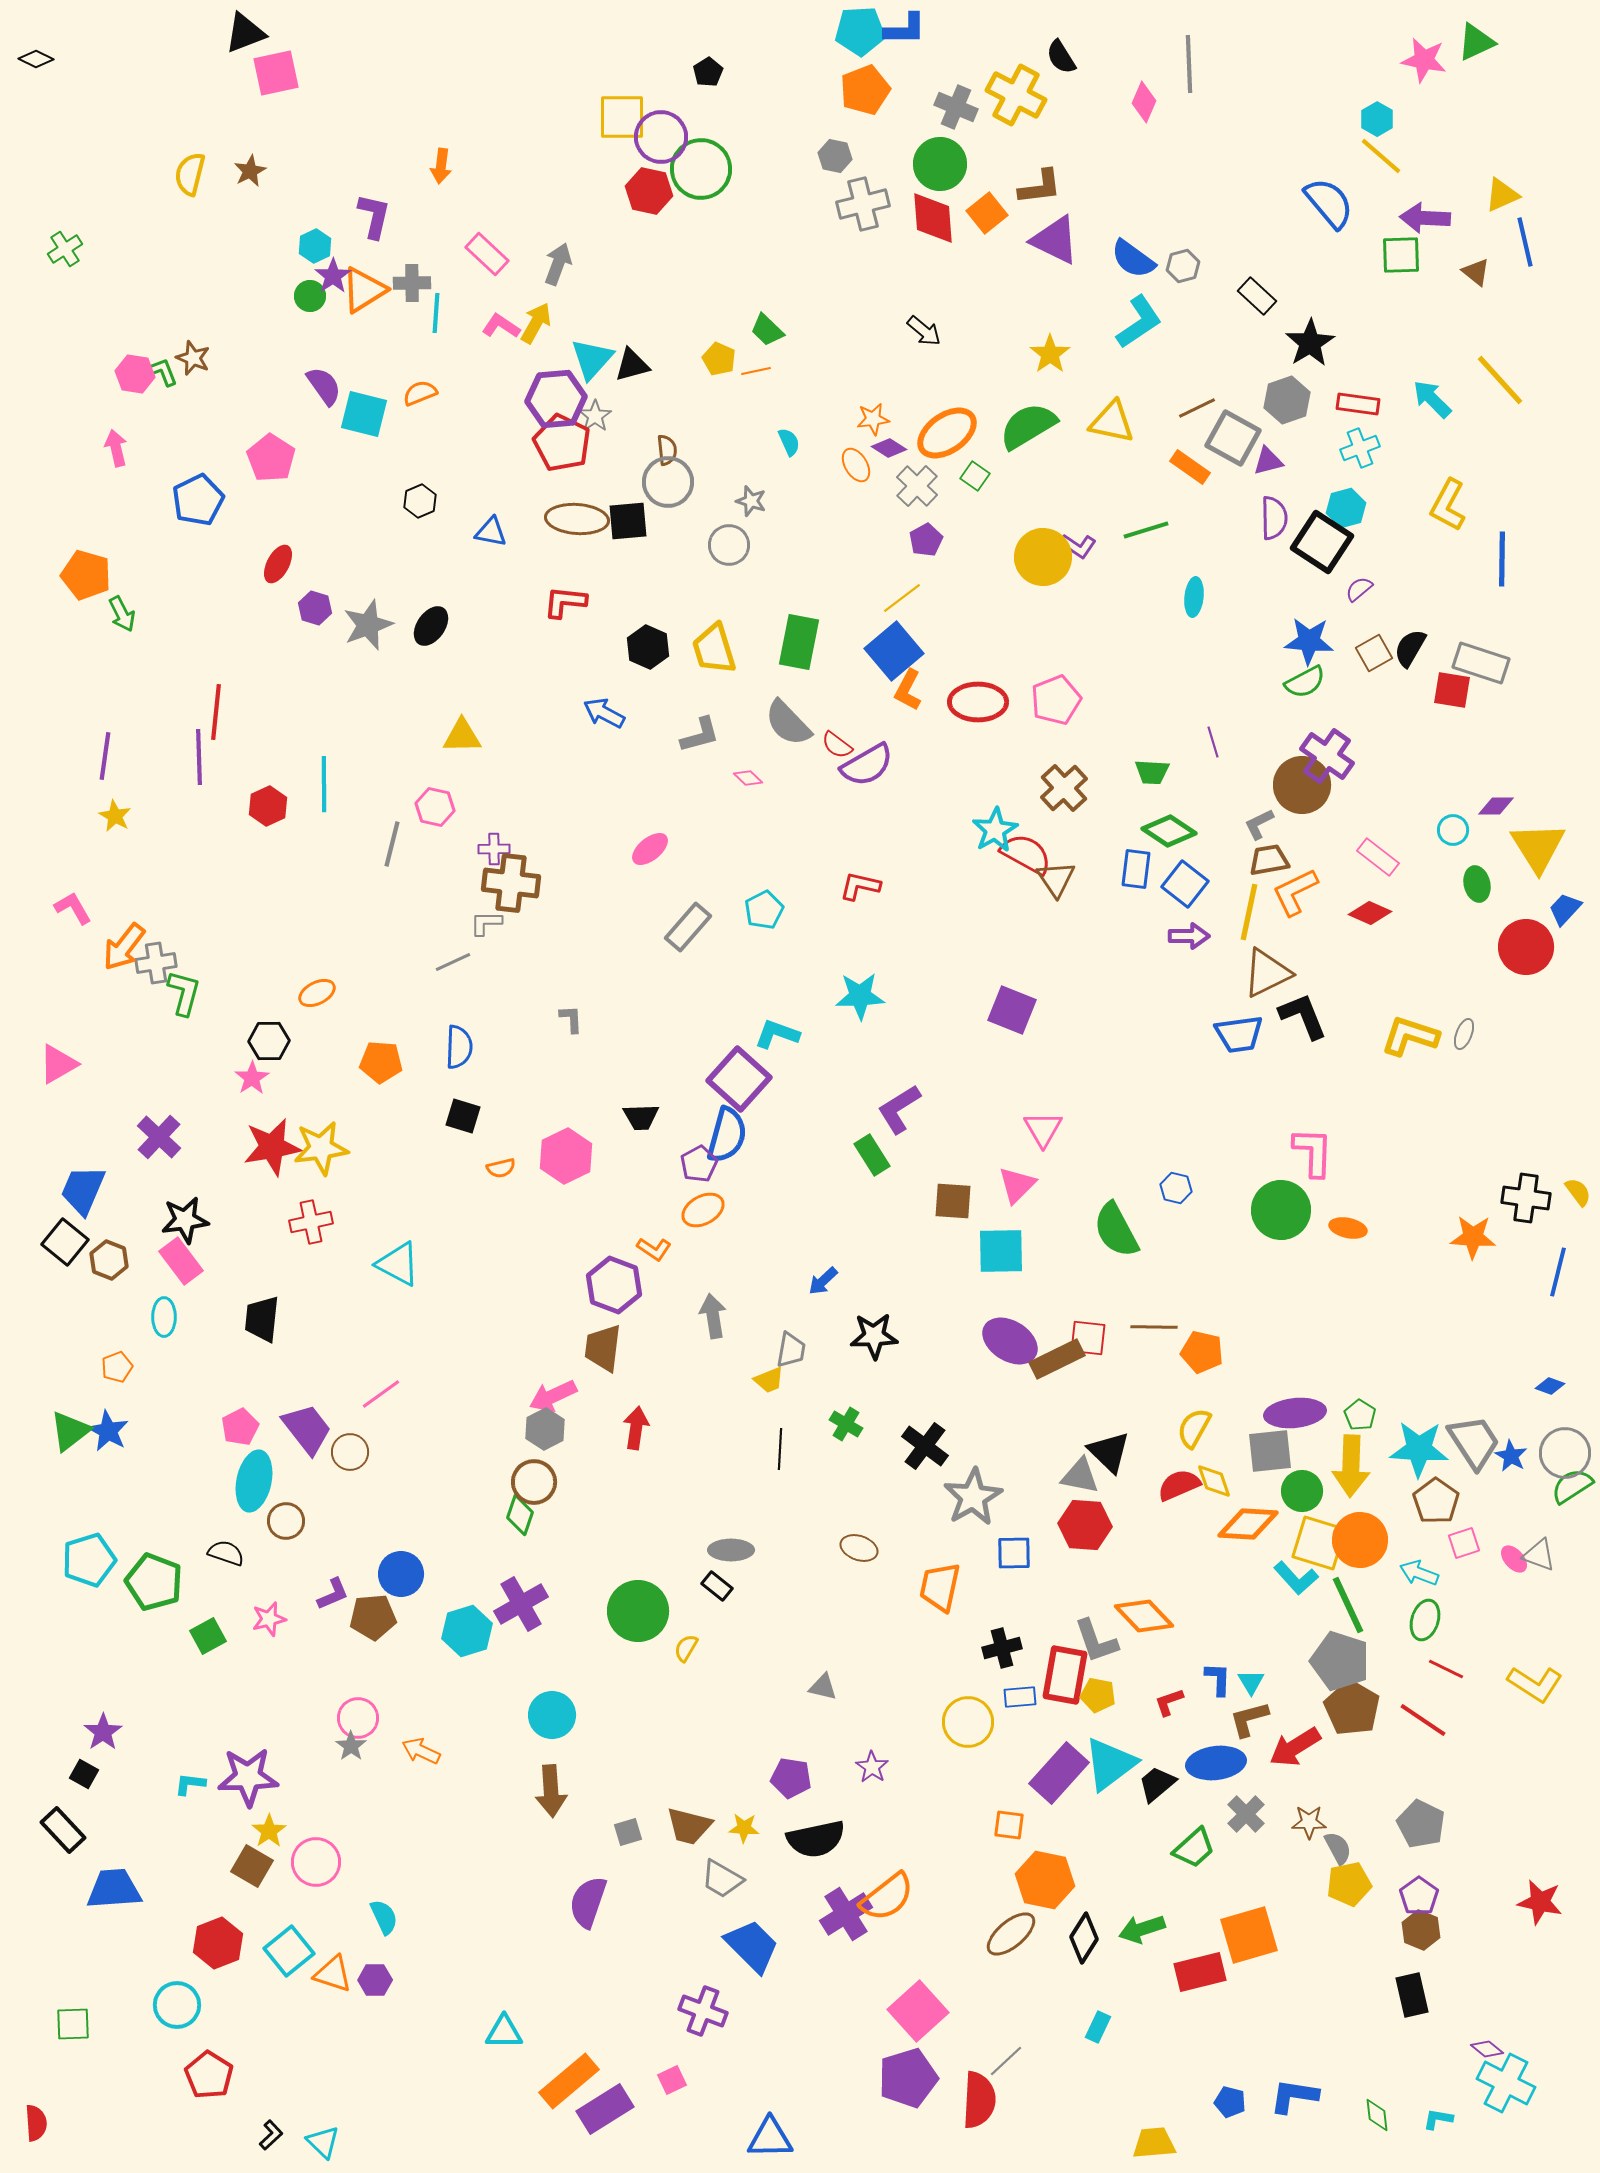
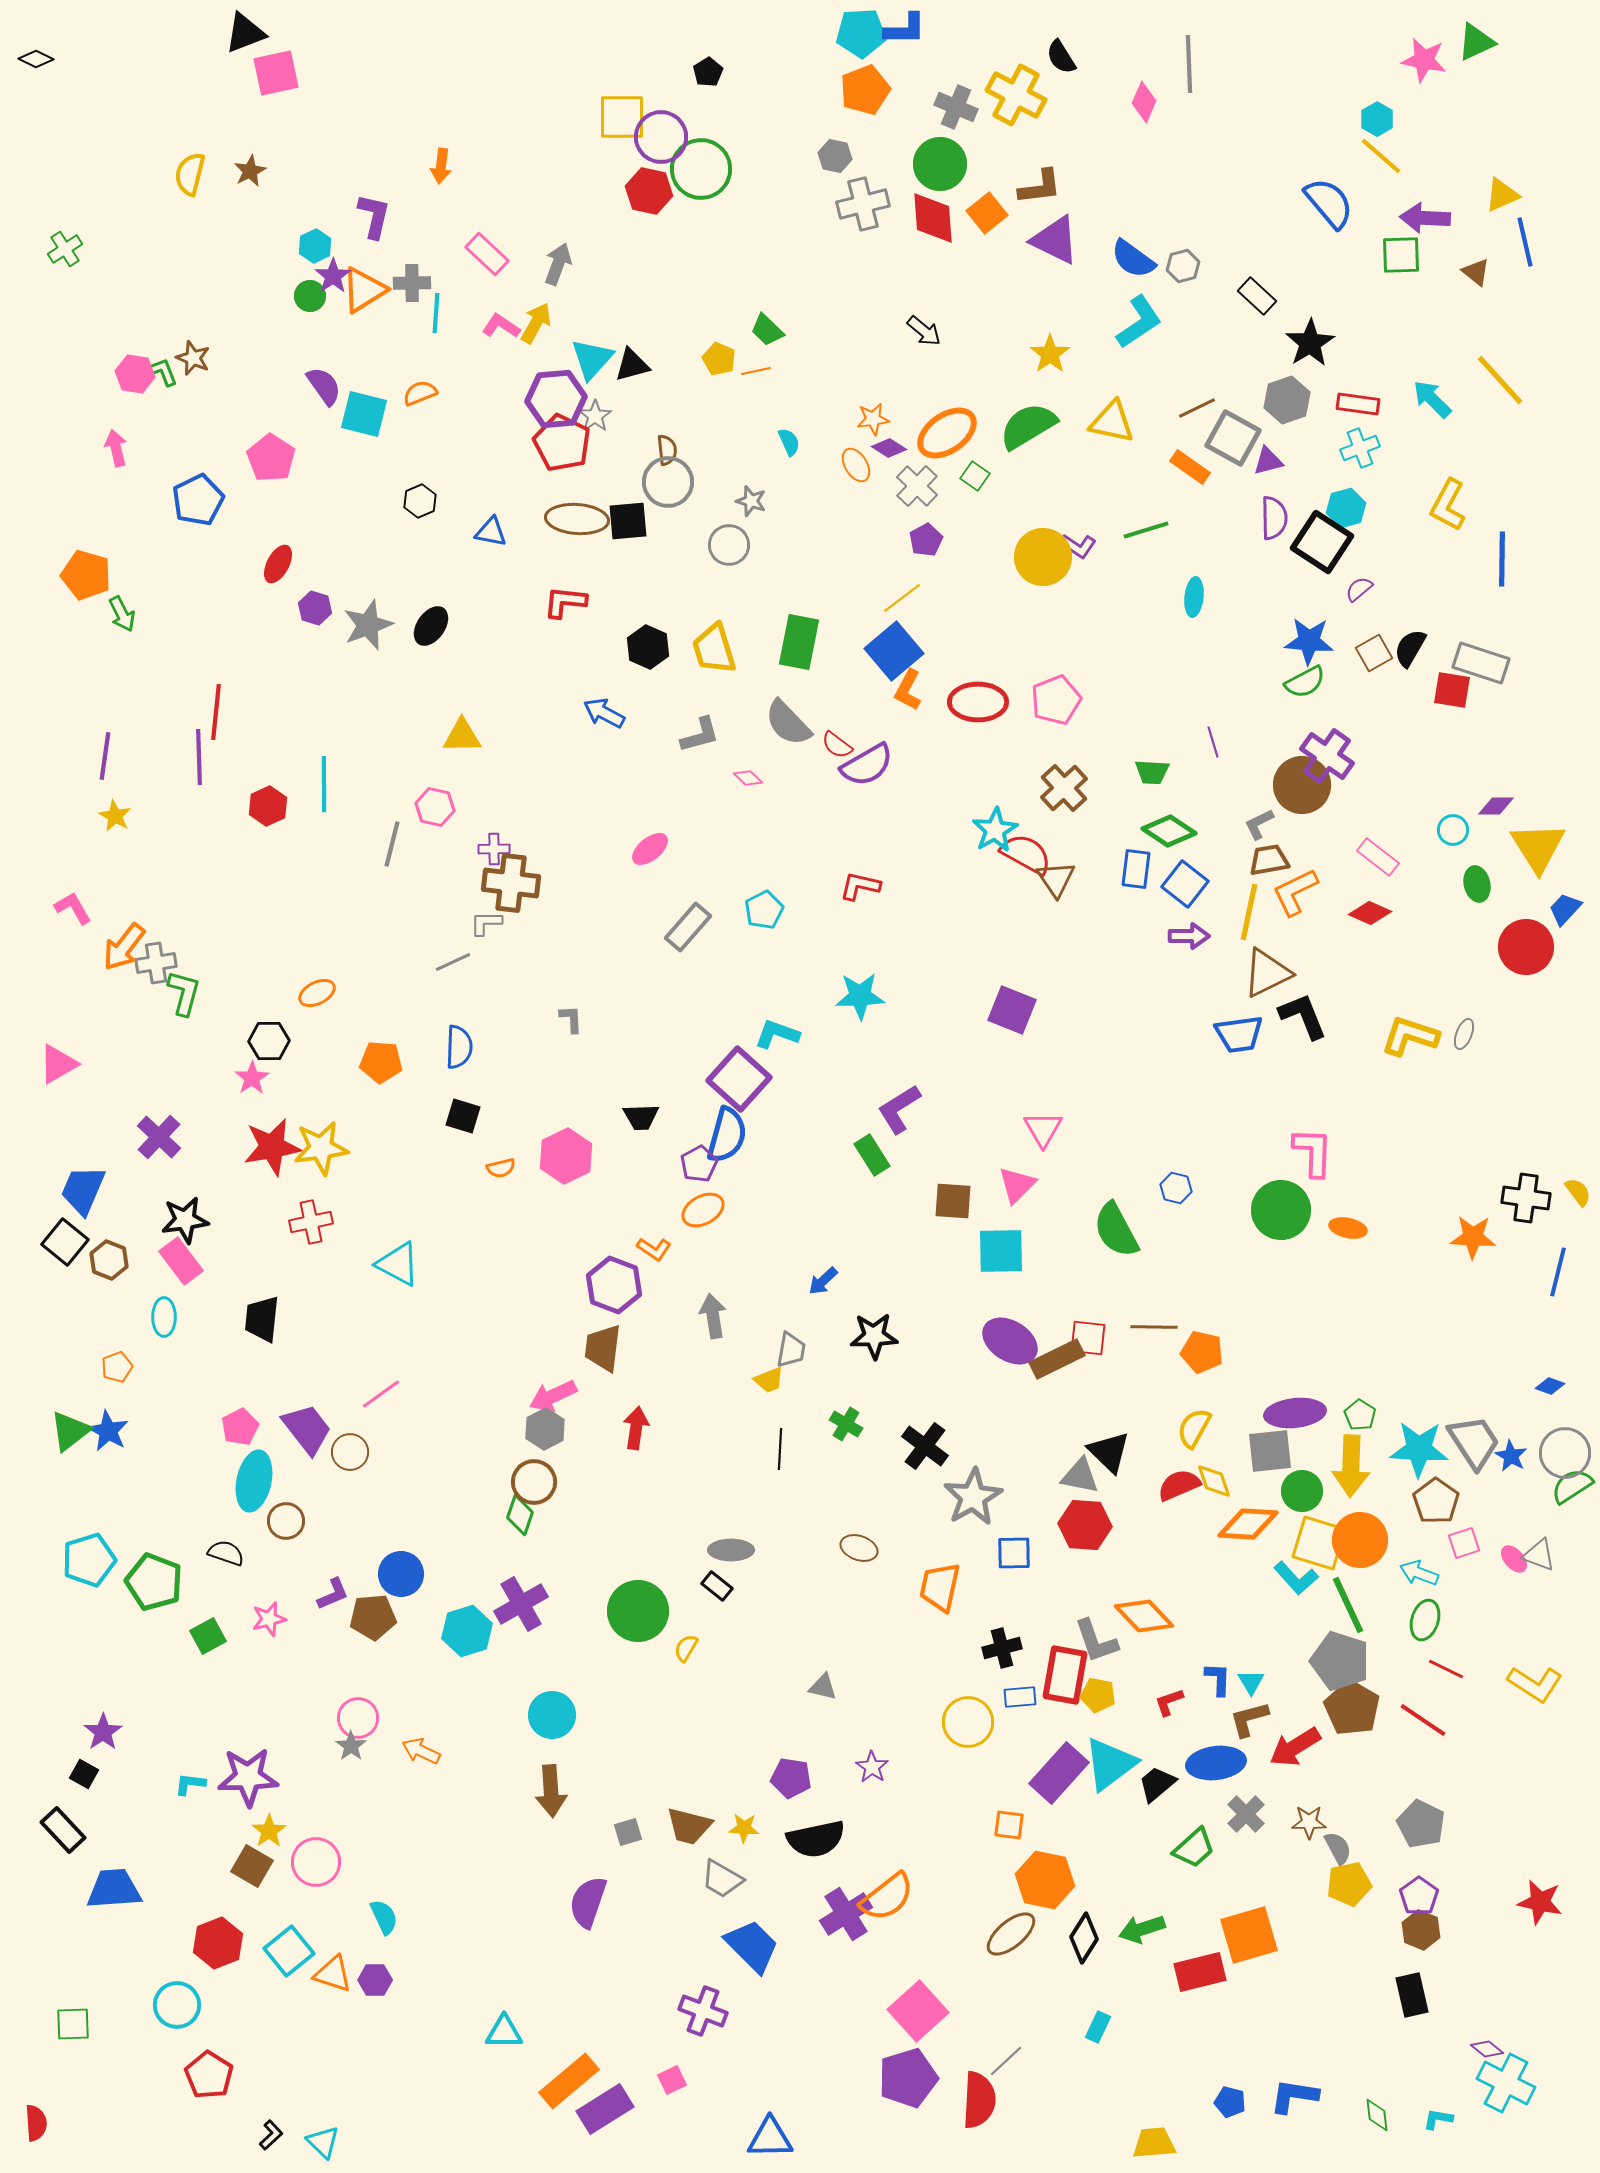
cyan pentagon at (860, 31): moved 1 px right, 2 px down
